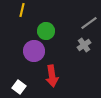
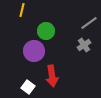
white square: moved 9 px right
